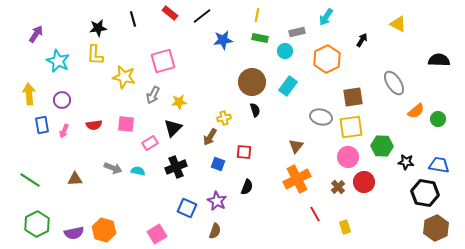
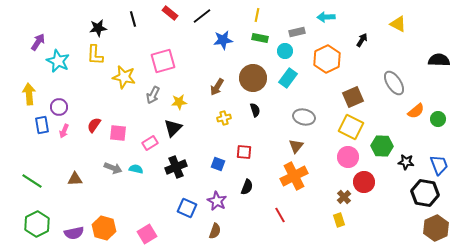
cyan arrow at (326, 17): rotated 54 degrees clockwise
purple arrow at (36, 34): moved 2 px right, 8 px down
brown circle at (252, 82): moved 1 px right, 4 px up
cyan rectangle at (288, 86): moved 8 px up
brown square at (353, 97): rotated 15 degrees counterclockwise
purple circle at (62, 100): moved 3 px left, 7 px down
gray ellipse at (321, 117): moved 17 px left
pink square at (126, 124): moved 8 px left, 9 px down
red semicircle at (94, 125): rotated 133 degrees clockwise
yellow square at (351, 127): rotated 35 degrees clockwise
brown arrow at (210, 137): moved 7 px right, 50 px up
blue trapezoid at (439, 165): rotated 60 degrees clockwise
cyan semicircle at (138, 171): moved 2 px left, 2 px up
orange cross at (297, 179): moved 3 px left, 3 px up
green line at (30, 180): moved 2 px right, 1 px down
brown cross at (338, 187): moved 6 px right, 10 px down
red line at (315, 214): moved 35 px left, 1 px down
yellow rectangle at (345, 227): moved 6 px left, 7 px up
orange hexagon at (104, 230): moved 2 px up
pink square at (157, 234): moved 10 px left
